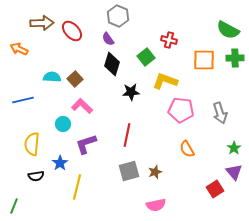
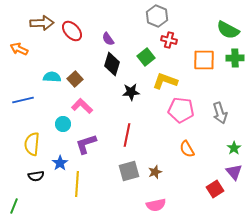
gray hexagon: moved 39 px right
yellow line: moved 3 px up; rotated 10 degrees counterclockwise
